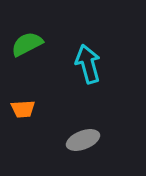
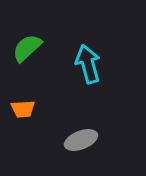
green semicircle: moved 4 px down; rotated 16 degrees counterclockwise
gray ellipse: moved 2 px left
